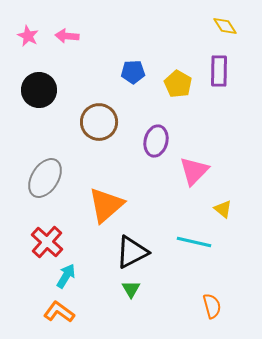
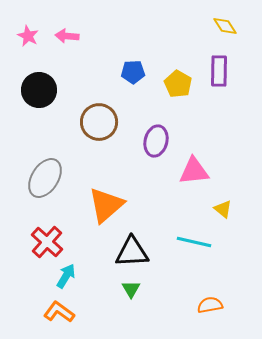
pink triangle: rotated 40 degrees clockwise
black triangle: rotated 24 degrees clockwise
orange semicircle: moved 2 px left, 1 px up; rotated 85 degrees counterclockwise
